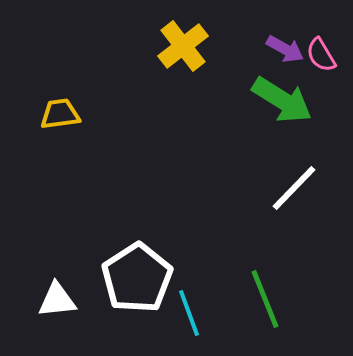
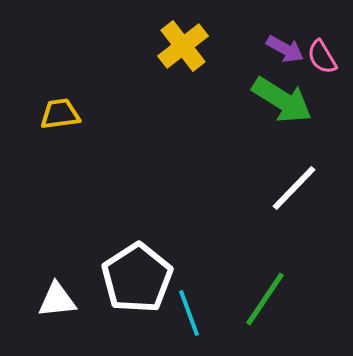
pink semicircle: moved 1 px right, 2 px down
green line: rotated 56 degrees clockwise
